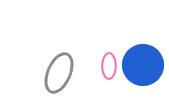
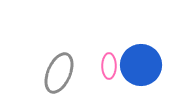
blue circle: moved 2 px left
